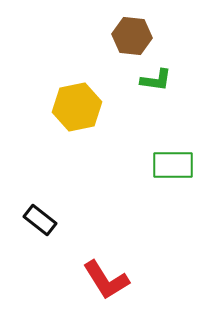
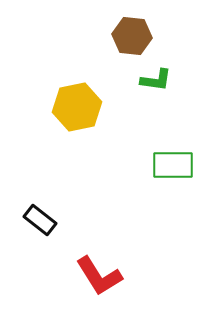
red L-shape: moved 7 px left, 4 px up
